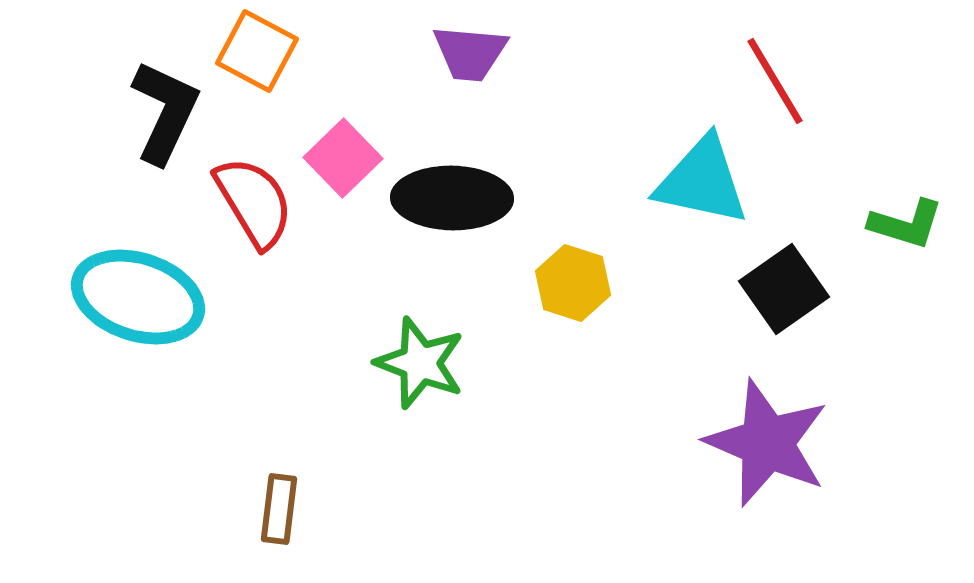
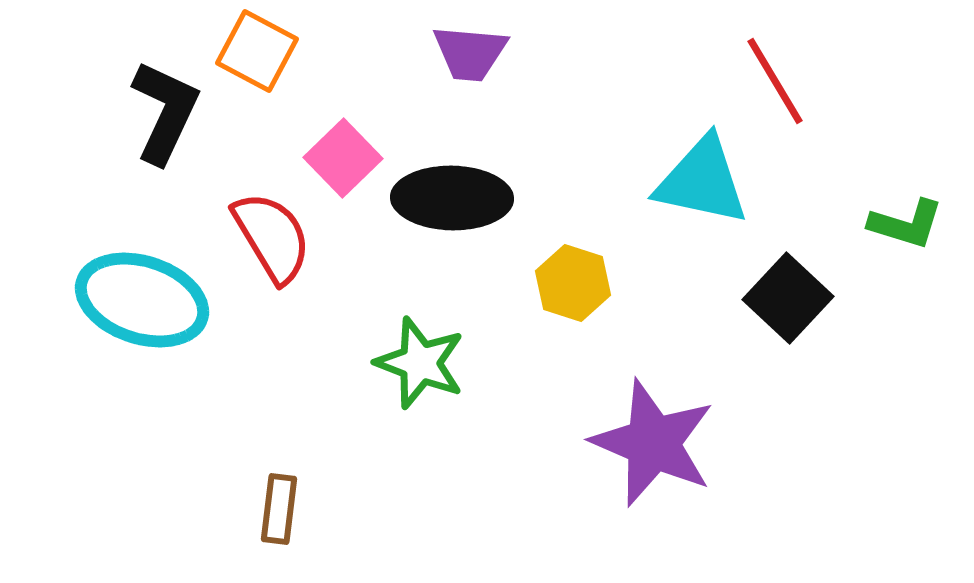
red semicircle: moved 18 px right, 35 px down
black square: moved 4 px right, 9 px down; rotated 12 degrees counterclockwise
cyan ellipse: moved 4 px right, 3 px down
purple star: moved 114 px left
